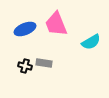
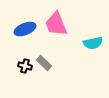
cyan semicircle: moved 2 px right, 1 px down; rotated 18 degrees clockwise
gray rectangle: rotated 35 degrees clockwise
